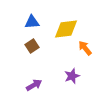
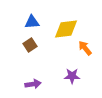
brown square: moved 2 px left, 1 px up
purple star: rotated 21 degrees clockwise
purple arrow: moved 1 px left, 1 px up; rotated 21 degrees clockwise
